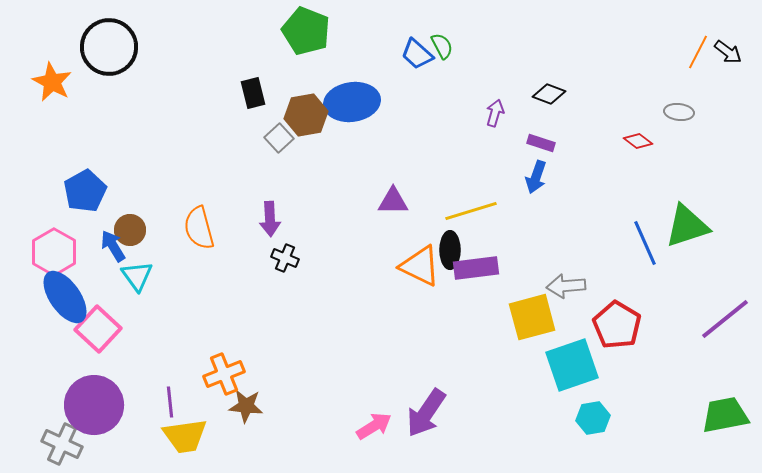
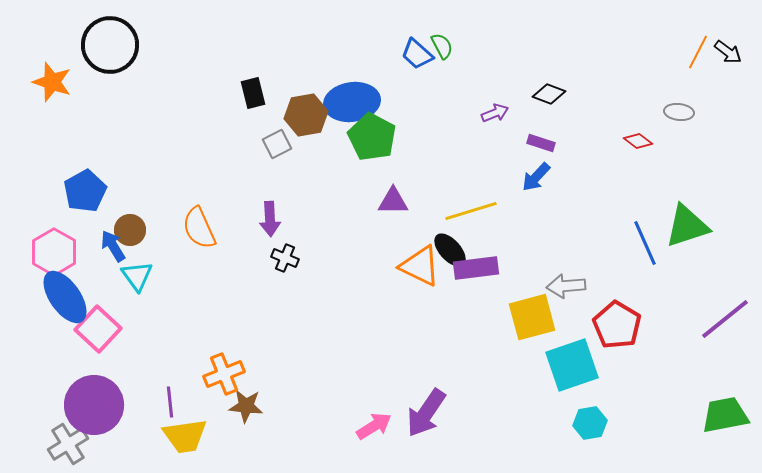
green pentagon at (306, 31): moved 66 px right, 106 px down; rotated 6 degrees clockwise
black circle at (109, 47): moved 1 px right, 2 px up
orange star at (52, 82): rotated 9 degrees counterclockwise
purple arrow at (495, 113): rotated 52 degrees clockwise
gray square at (279, 138): moved 2 px left, 6 px down; rotated 16 degrees clockwise
blue arrow at (536, 177): rotated 24 degrees clockwise
orange semicircle at (199, 228): rotated 9 degrees counterclockwise
black ellipse at (450, 250): rotated 42 degrees counterclockwise
cyan hexagon at (593, 418): moved 3 px left, 5 px down
gray cross at (62, 444): moved 6 px right; rotated 33 degrees clockwise
